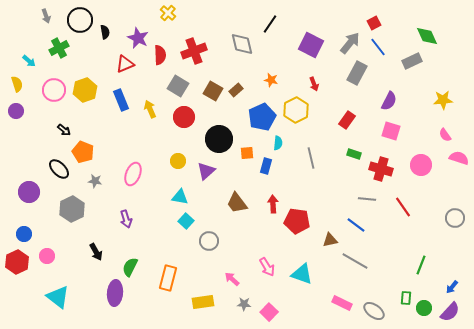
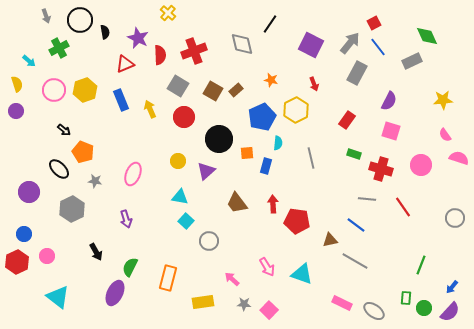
purple ellipse at (115, 293): rotated 20 degrees clockwise
pink square at (269, 312): moved 2 px up
